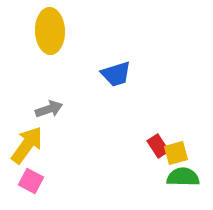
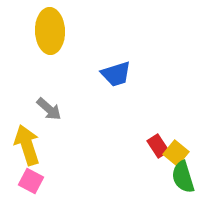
gray arrow: rotated 60 degrees clockwise
yellow arrow: rotated 54 degrees counterclockwise
yellow square: rotated 35 degrees counterclockwise
green semicircle: rotated 108 degrees counterclockwise
